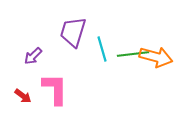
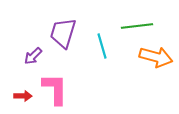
purple trapezoid: moved 10 px left, 1 px down
cyan line: moved 3 px up
green line: moved 4 px right, 28 px up
red arrow: rotated 36 degrees counterclockwise
